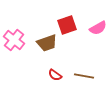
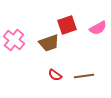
brown trapezoid: moved 2 px right
brown line: rotated 18 degrees counterclockwise
